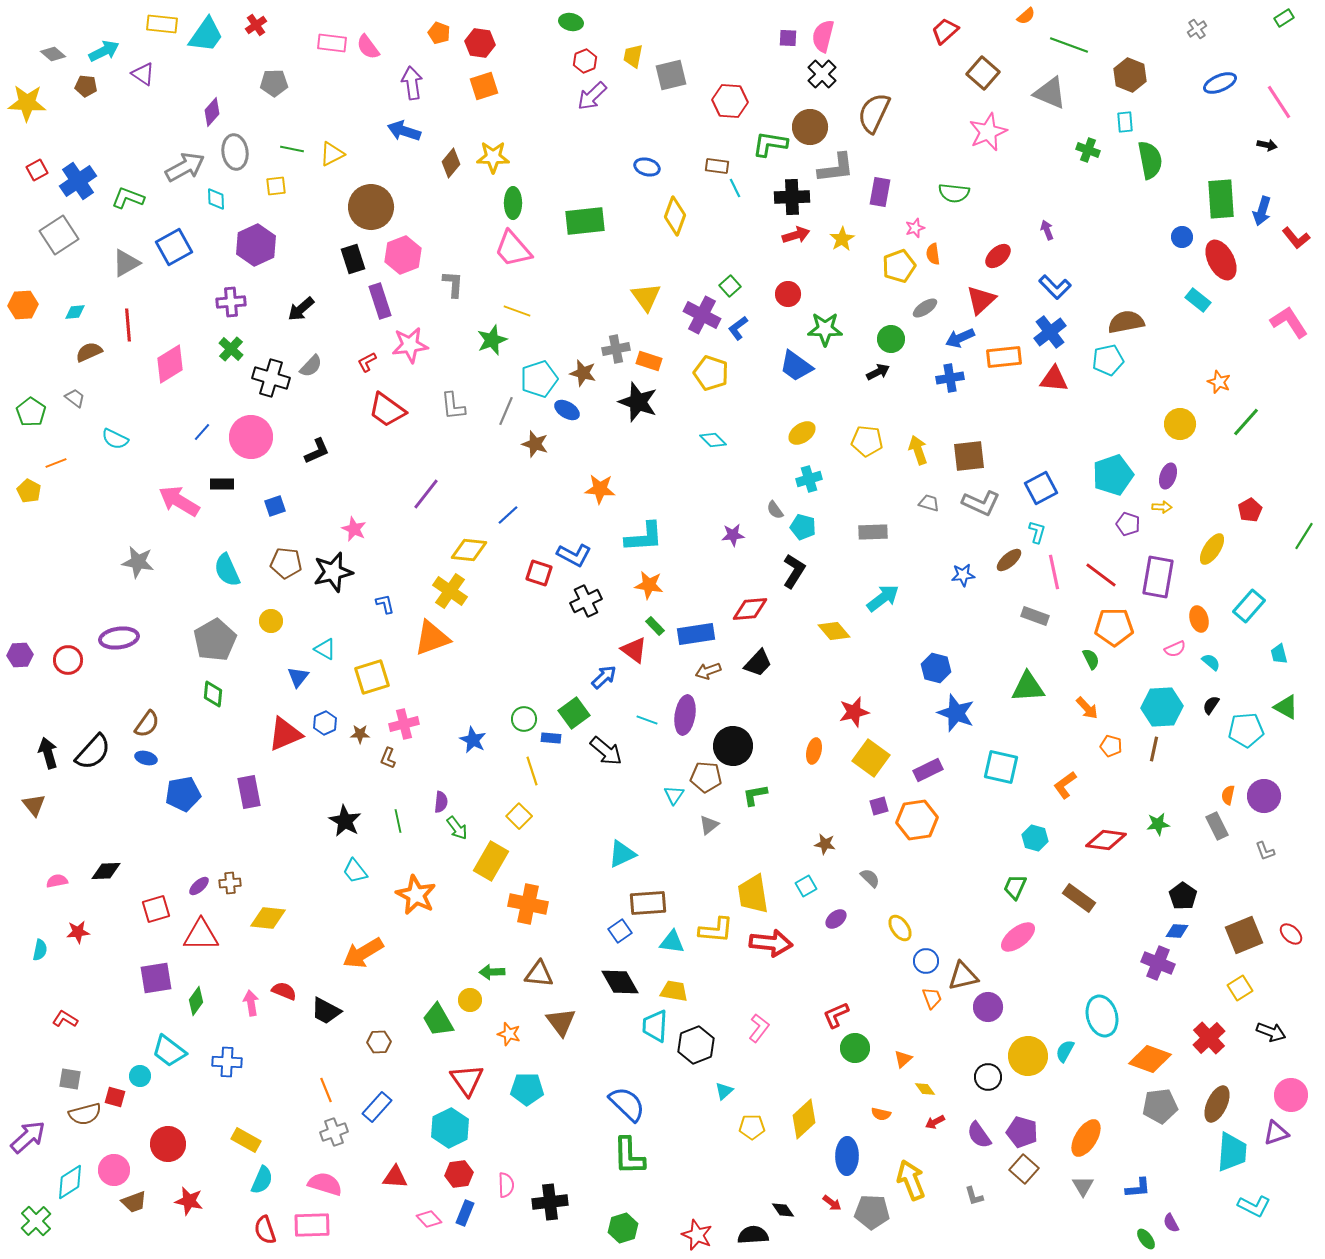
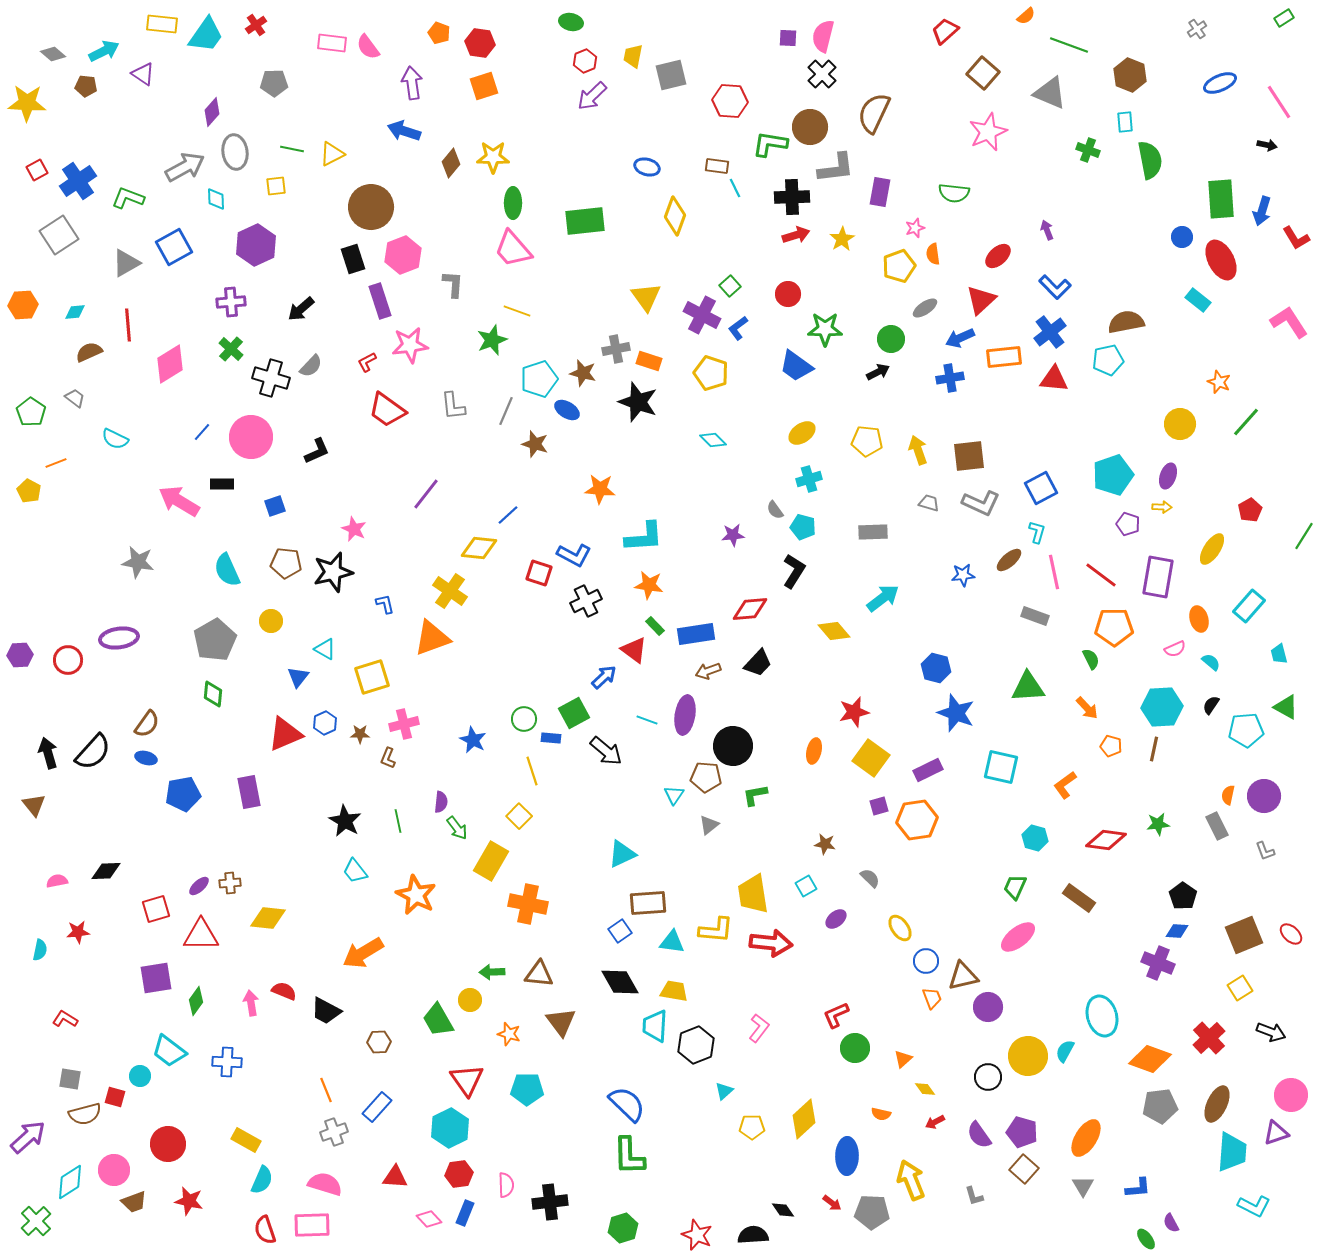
red L-shape at (1296, 238): rotated 8 degrees clockwise
yellow diamond at (469, 550): moved 10 px right, 2 px up
green square at (574, 713): rotated 8 degrees clockwise
